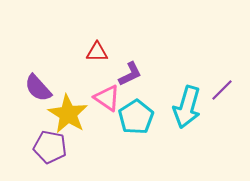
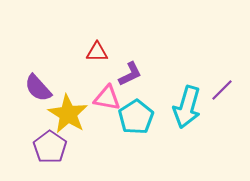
pink triangle: rotated 24 degrees counterclockwise
purple pentagon: rotated 24 degrees clockwise
